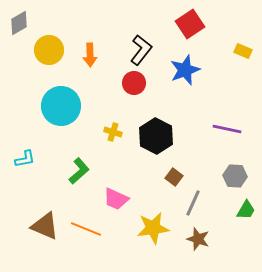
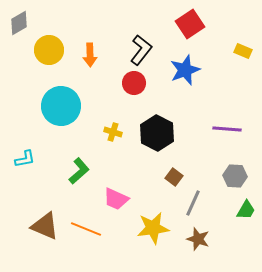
purple line: rotated 8 degrees counterclockwise
black hexagon: moved 1 px right, 3 px up
